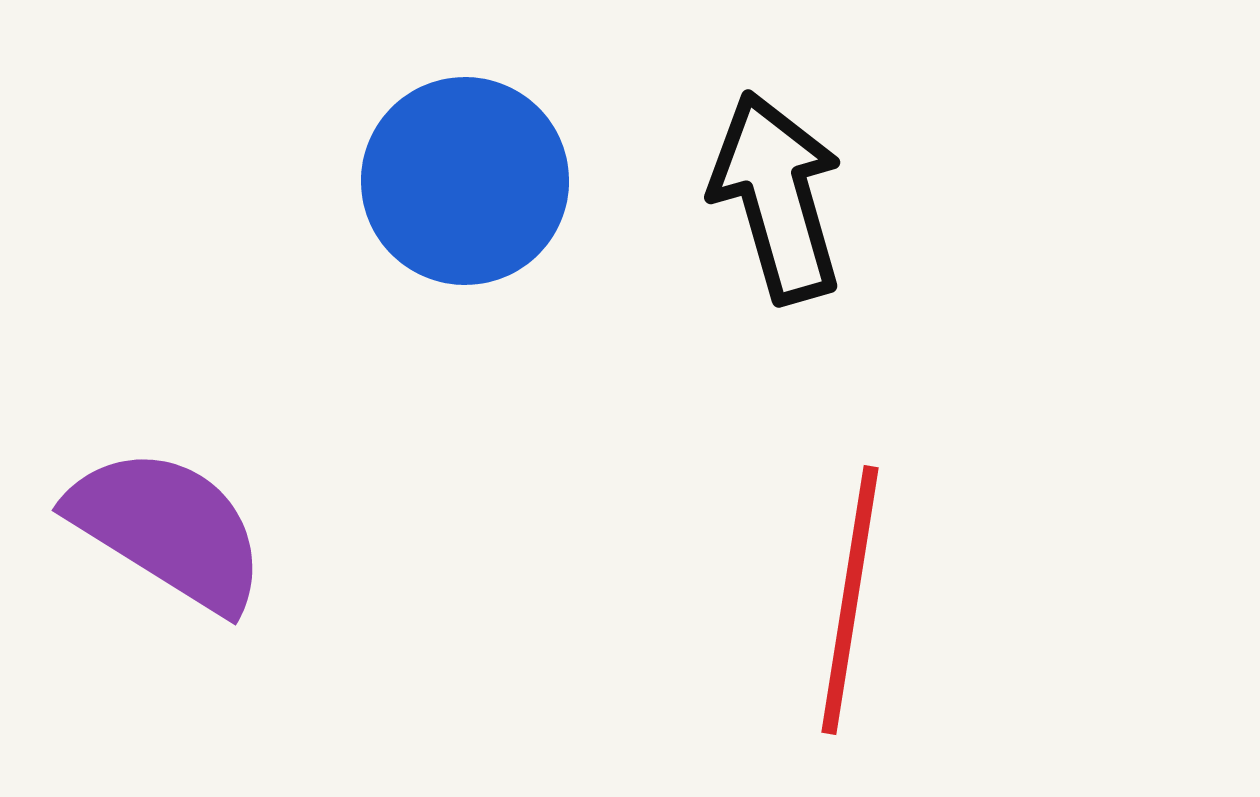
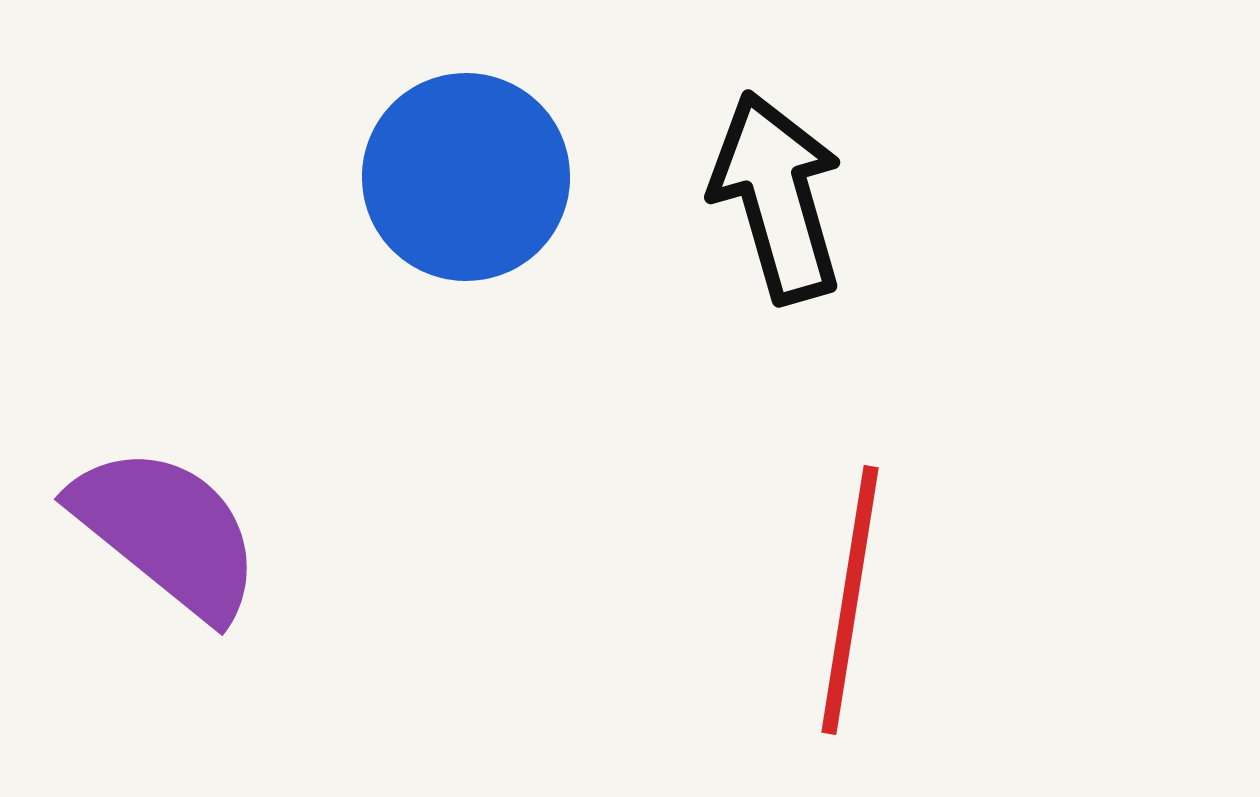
blue circle: moved 1 px right, 4 px up
purple semicircle: moved 1 px left, 3 px down; rotated 7 degrees clockwise
